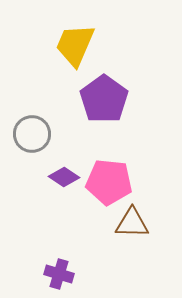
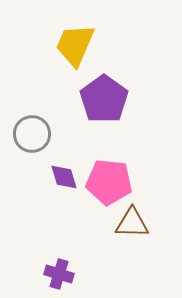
purple diamond: rotated 40 degrees clockwise
